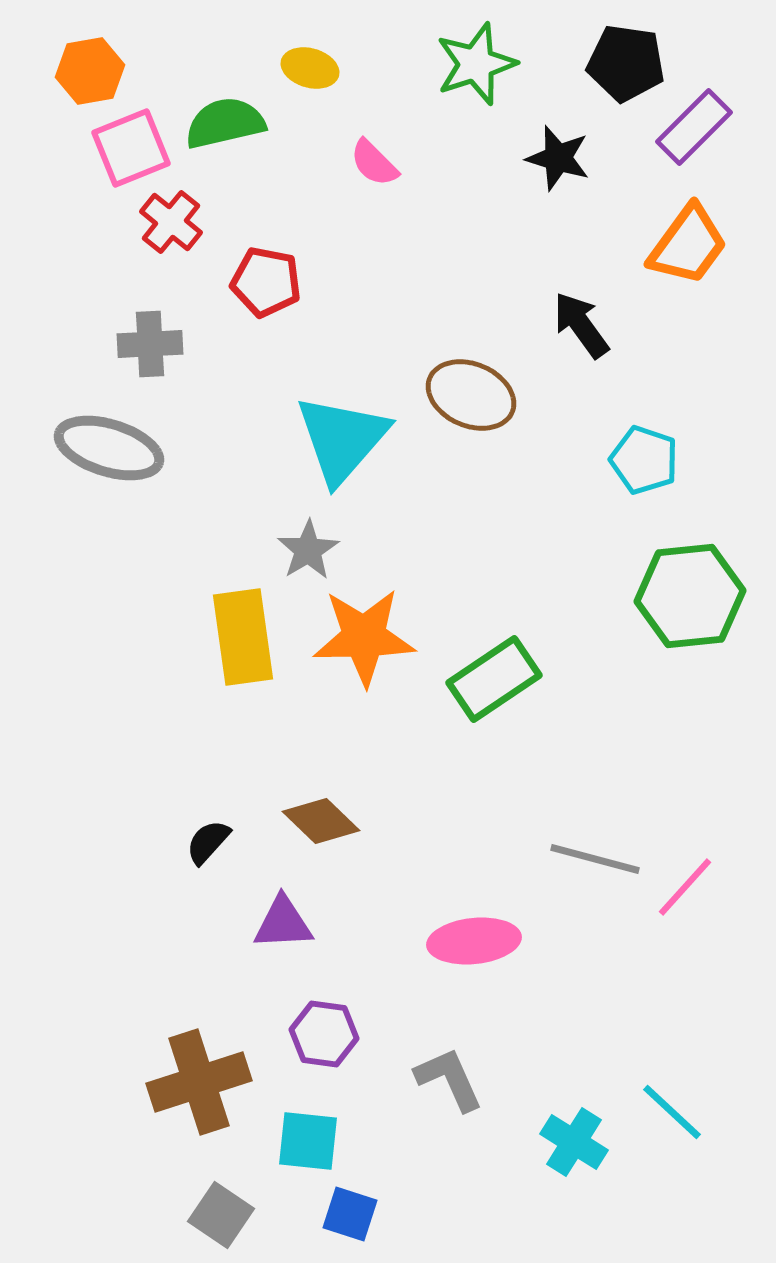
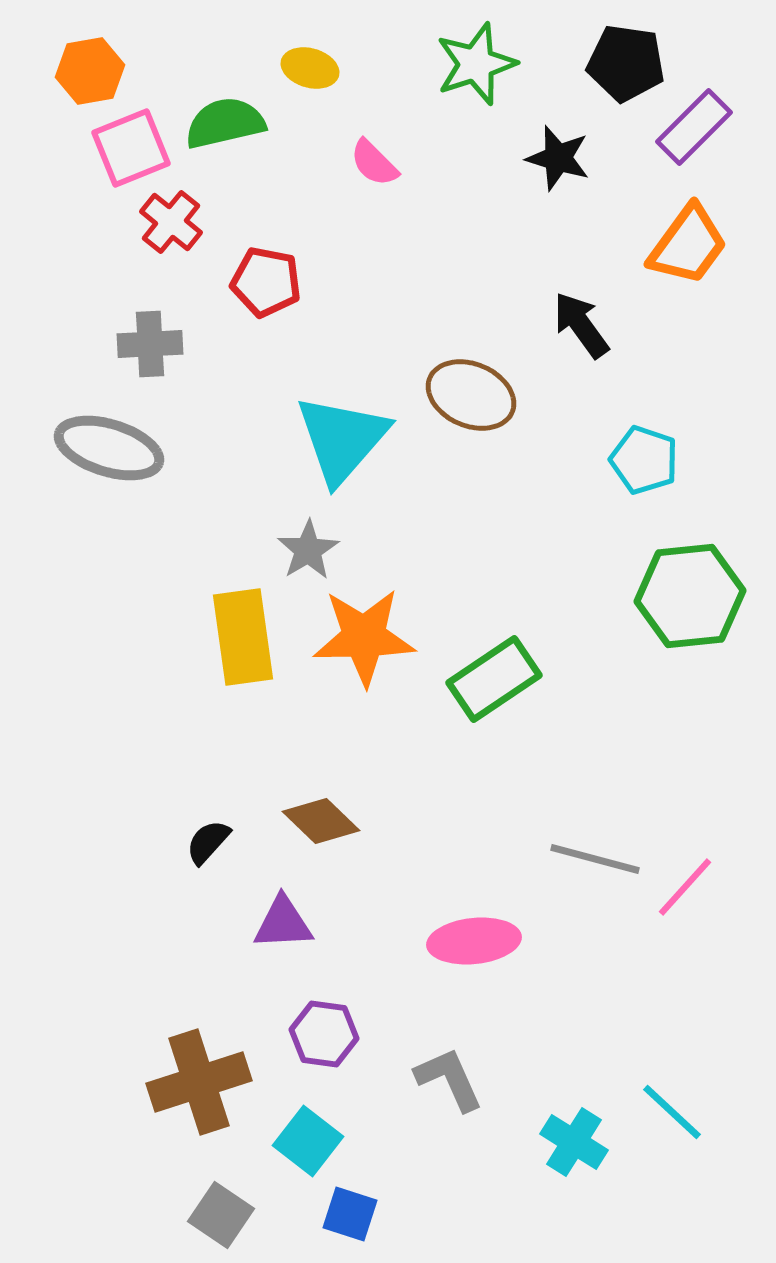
cyan square: rotated 32 degrees clockwise
